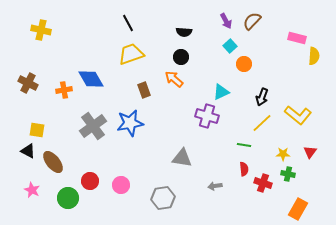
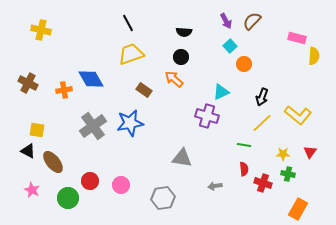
brown rectangle: rotated 35 degrees counterclockwise
